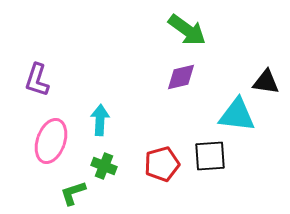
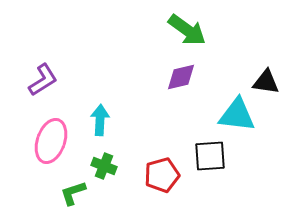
purple L-shape: moved 6 px right; rotated 140 degrees counterclockwise
red pentagon: moved 11 px down
